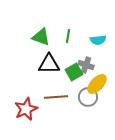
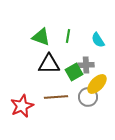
cyan semicircle: rotated 63 degrees clockwise
gray cross: rotated 21 degrees counterclockwise
red star: moved 4 px left, 3 px up
